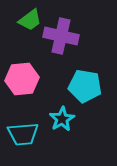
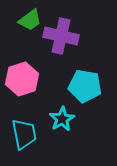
pink hexagon: rotated 12 degrees counterclockwise
cyan trapezoid: moved 1 px right; rotated 96 degrees counterclockwise
